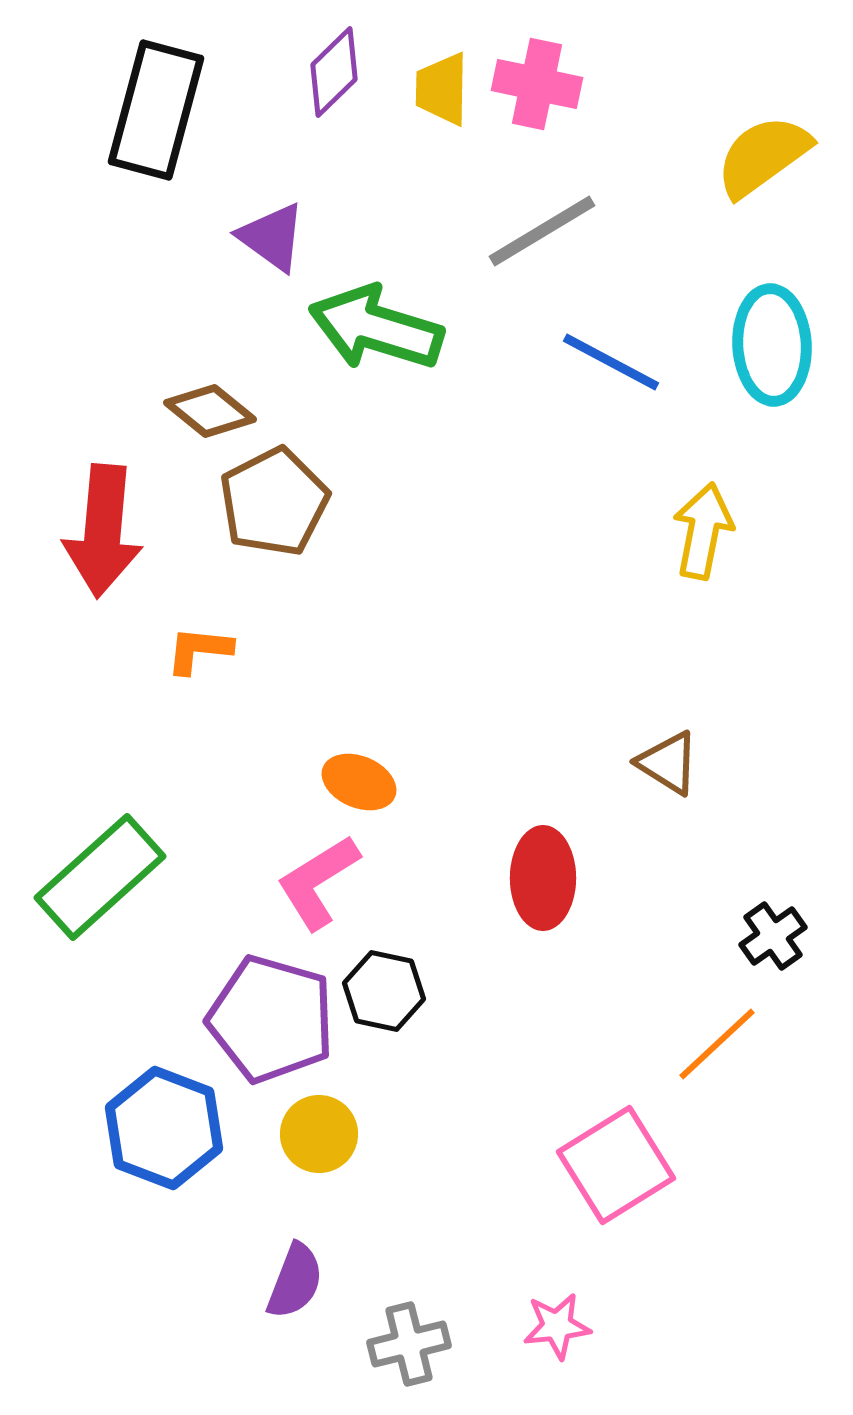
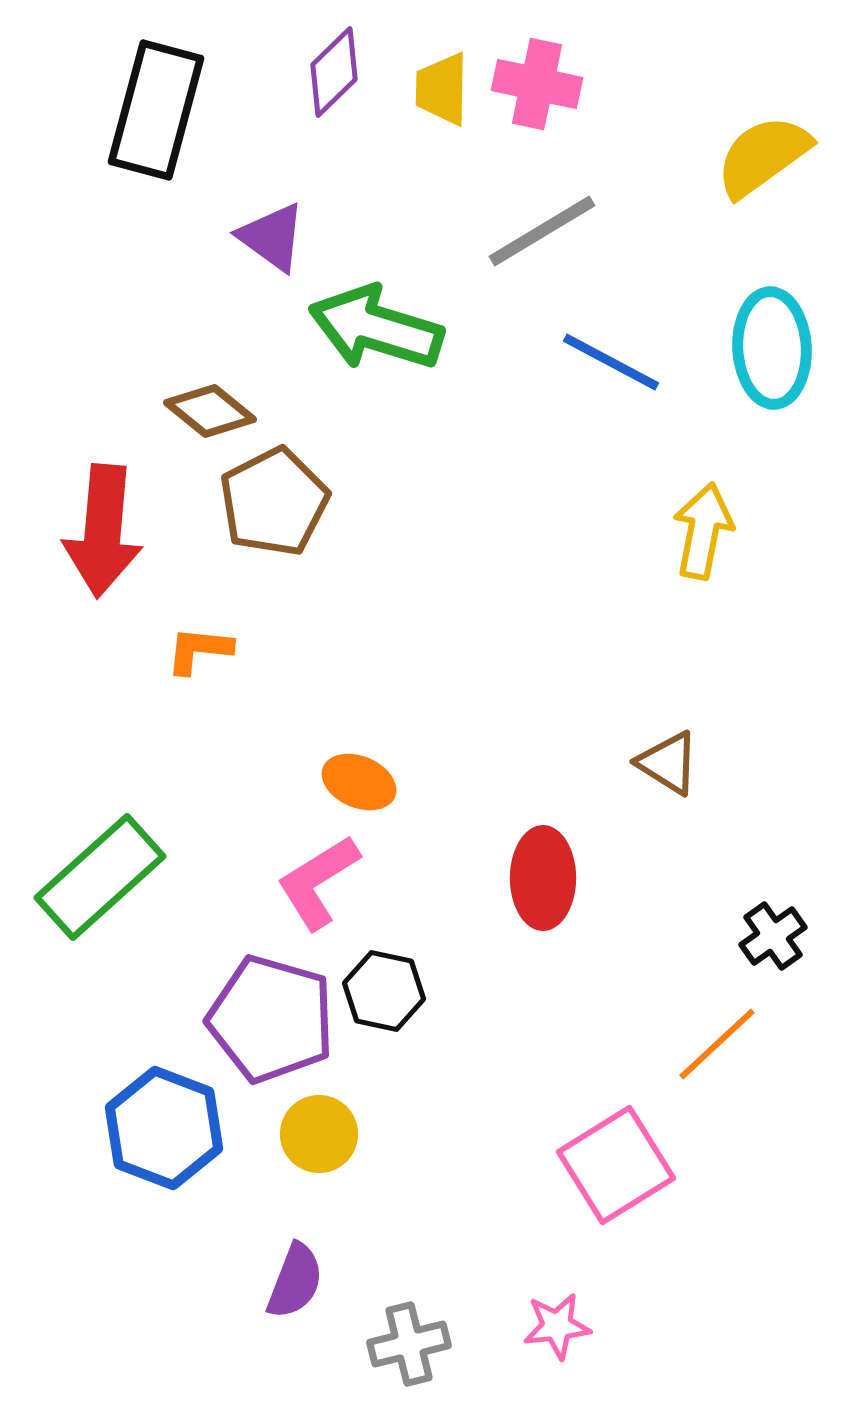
cyan ellipse: moved 3 px down
